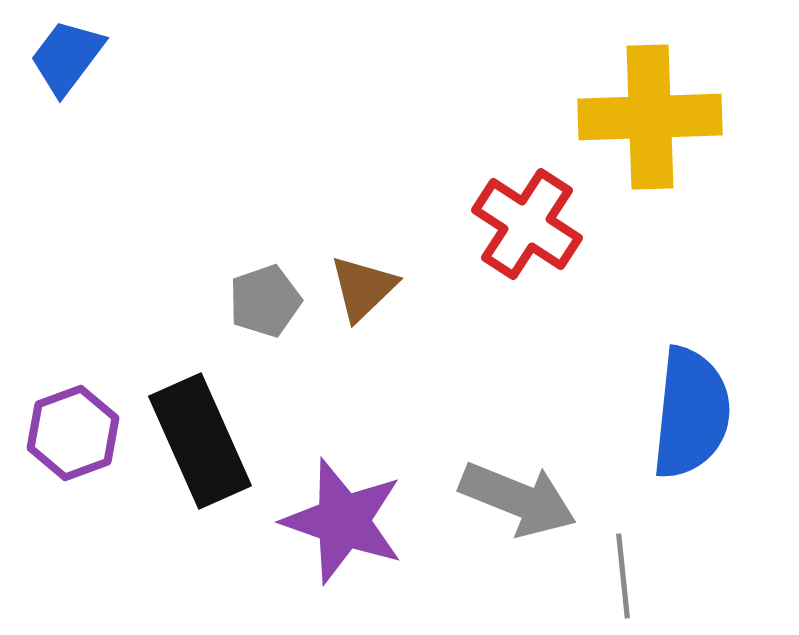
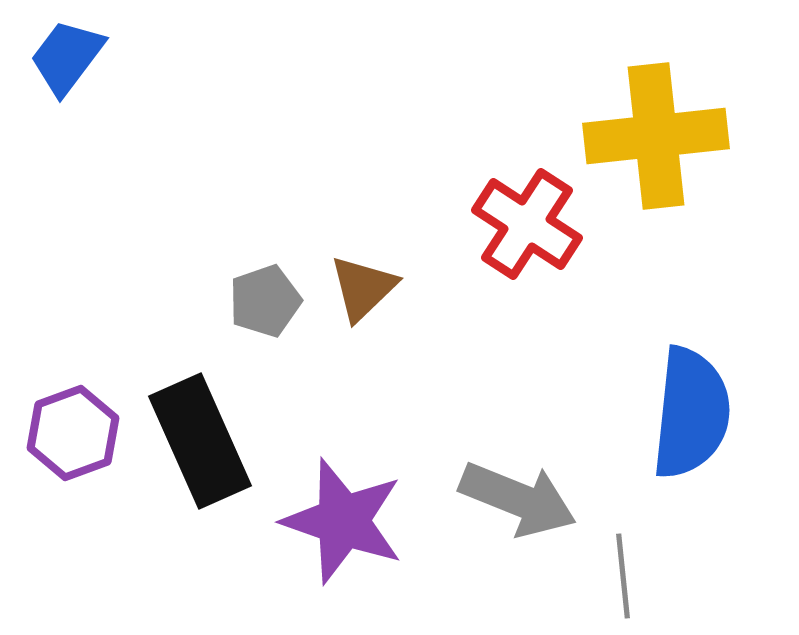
yellow cross: moved 6 px right, 19 px down; rotated 4 degrees counterclockwise
